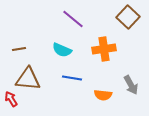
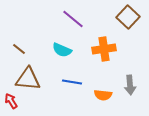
brown line: rotated 48 degrees clockwise
blue line: moved 4 px down
gray arrow: moved 1 px left; rotated 24 degrees clockwise
red arrow: moved 2 px down
